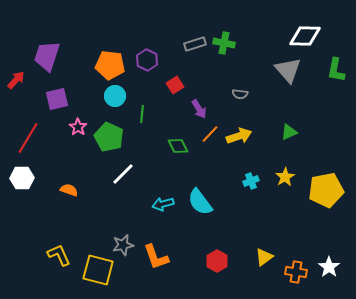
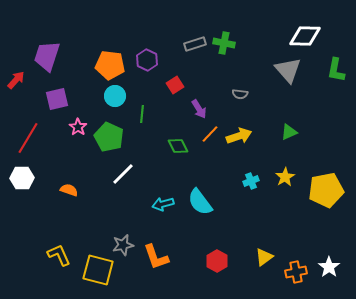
orange cross: rotated 20 degrees counterclockwise
